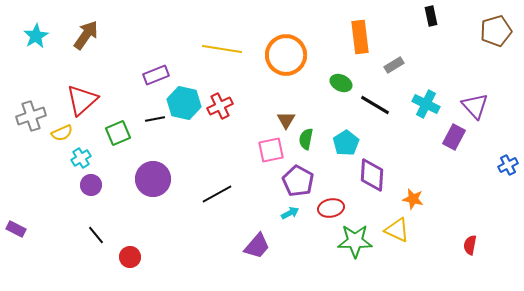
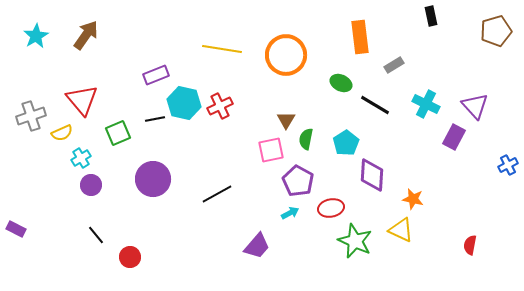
red triangle at (82, 100): rotated 28 degrees counterclockwise
yellow triangle at (397, 230): moved 4 px right
green star at (355, 241): rotated 24 degrees clockwise
